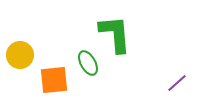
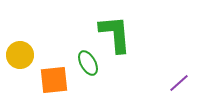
purple line: moved 2 px right
